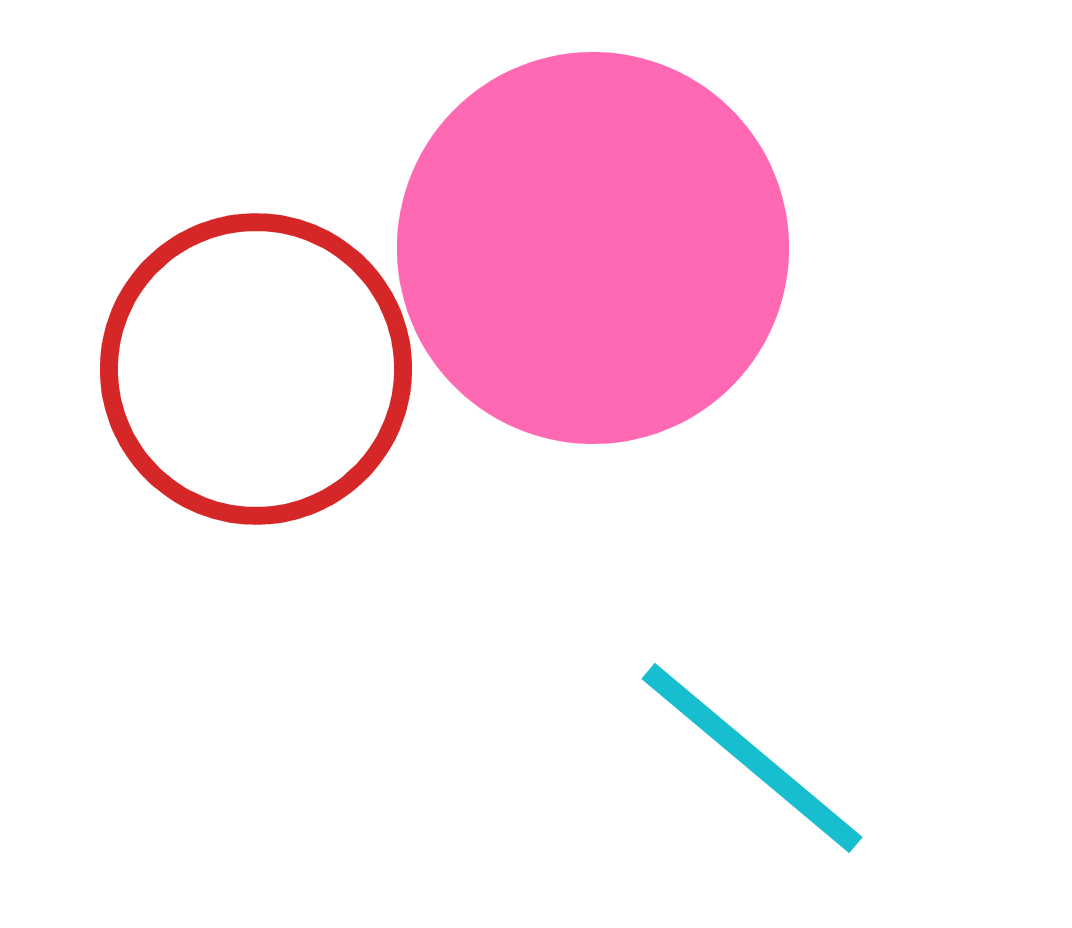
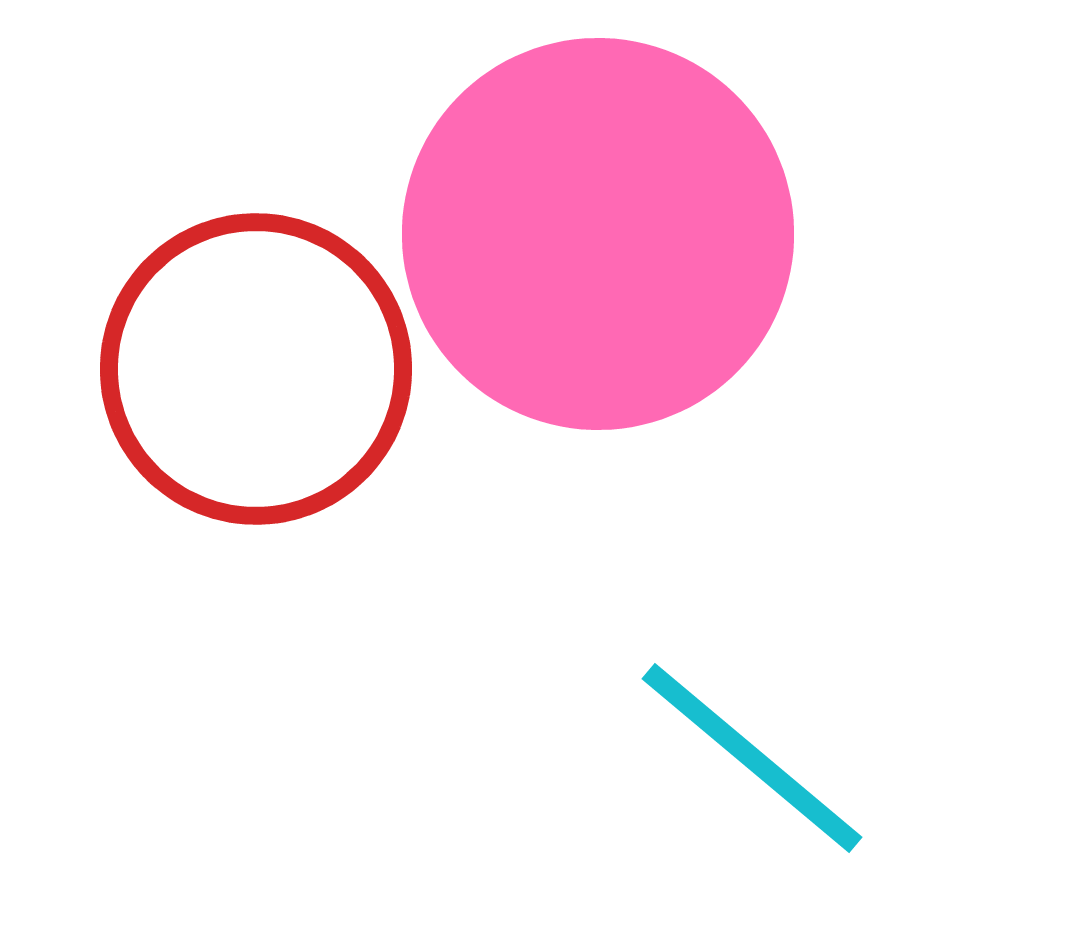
pink circle: moved 5 px right, 14 px up
